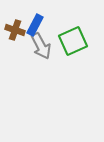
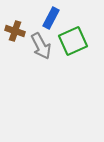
blue rectangle: moved 16 px right, 7 px up
brown cross: moved 1 px down
